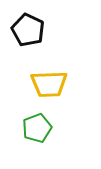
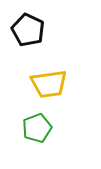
yellow trapezoid: rotated 6 degrees counterclockwise
